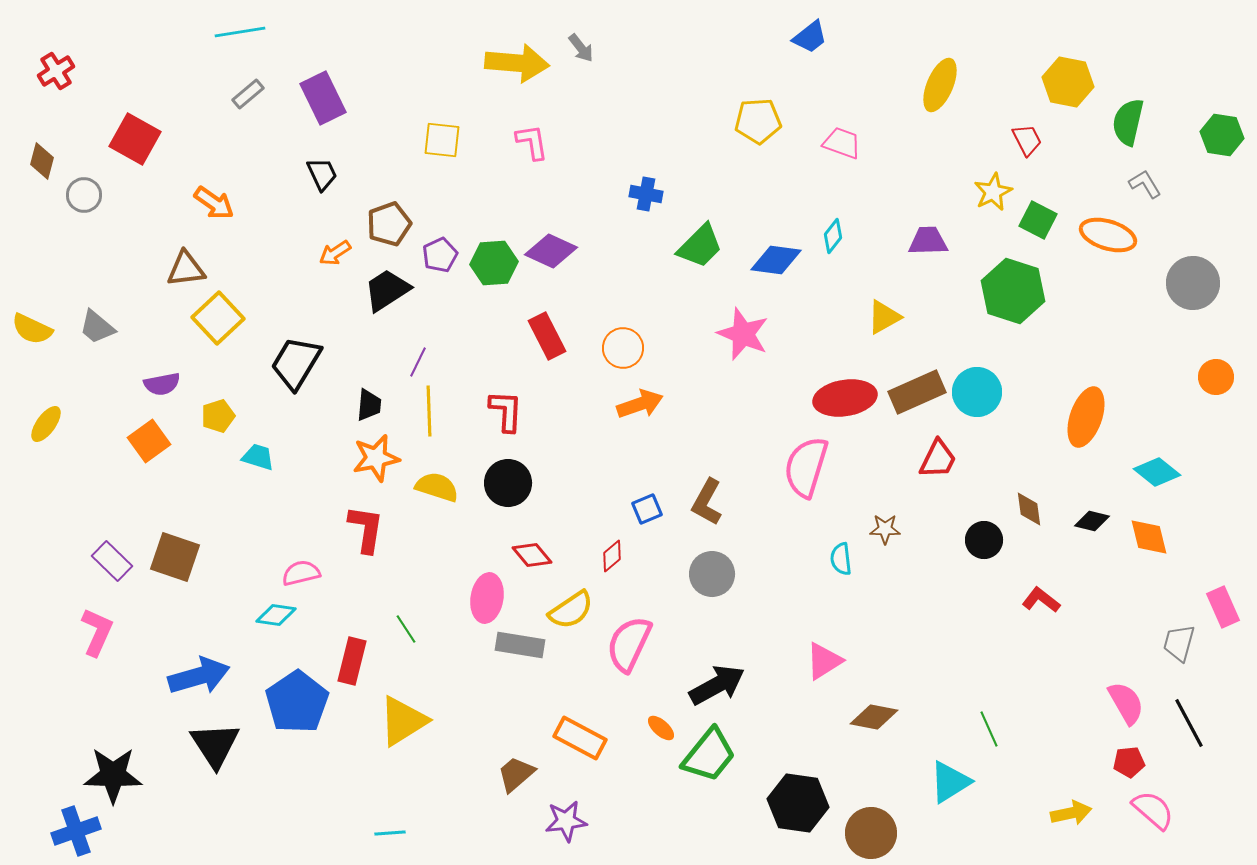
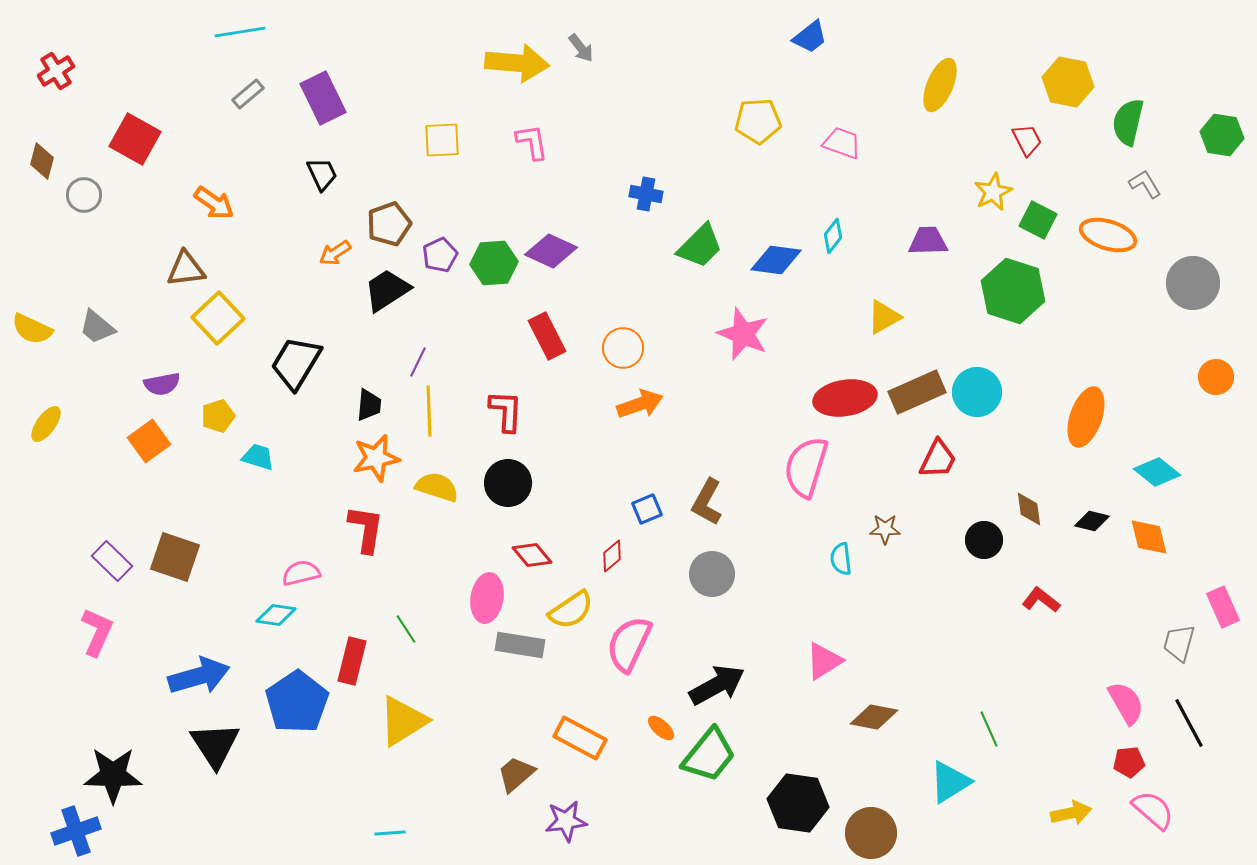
yellow square at (442, 140): rotated 9 degrees counterclockwise
